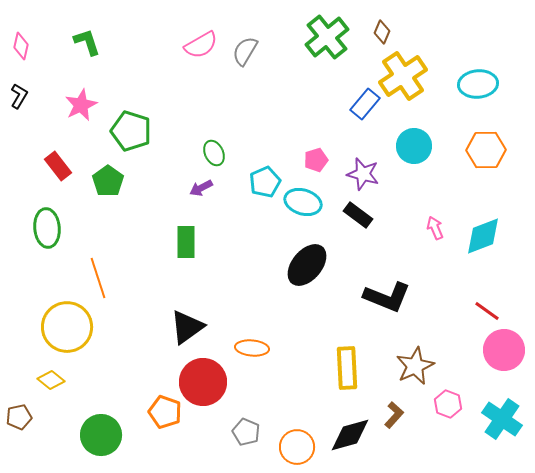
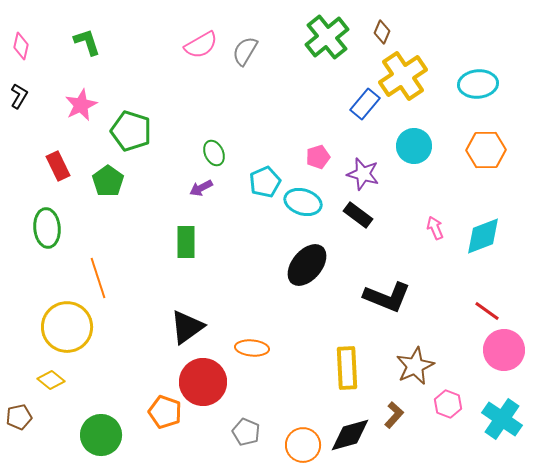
pink pentagon at (316, 160): moved 2 px right, 3 px up
red rectangle at (58, 166): rotated 12 degrees clockwise
orange circle at (297, 447): moved 6 px right, 2 px up
